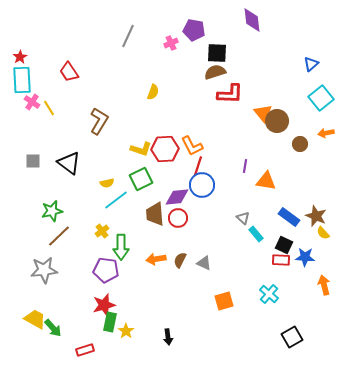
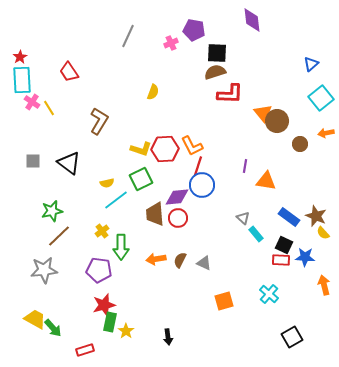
purple pentagon at (106, 270): moved 7 px left
